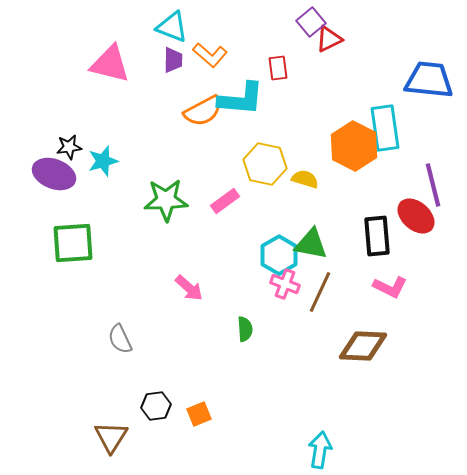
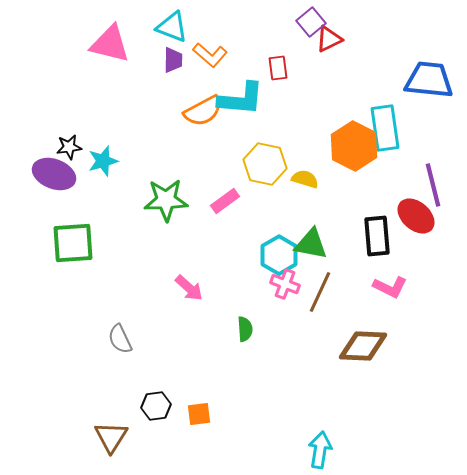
pink triangle: moved 20 px up
orange square: rotated 15 degrees clockwise
